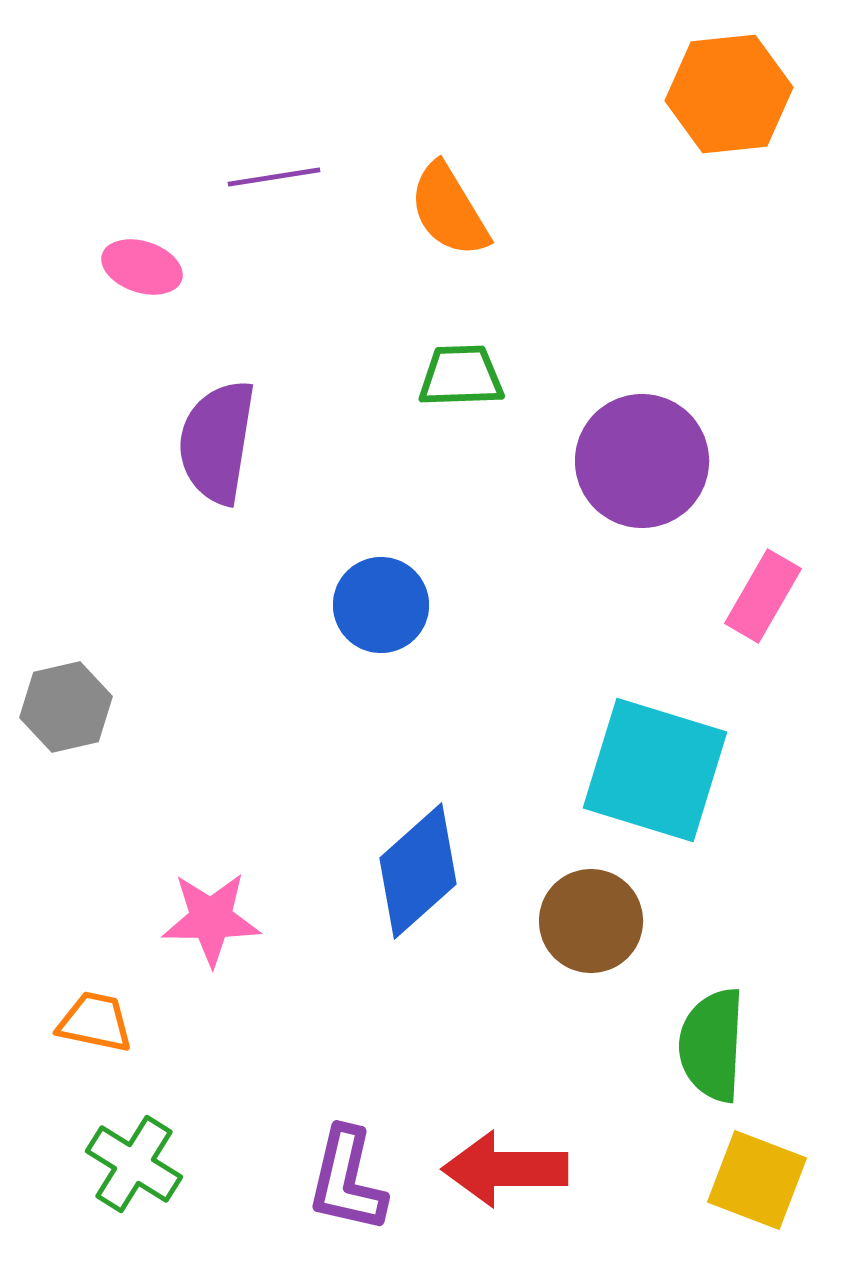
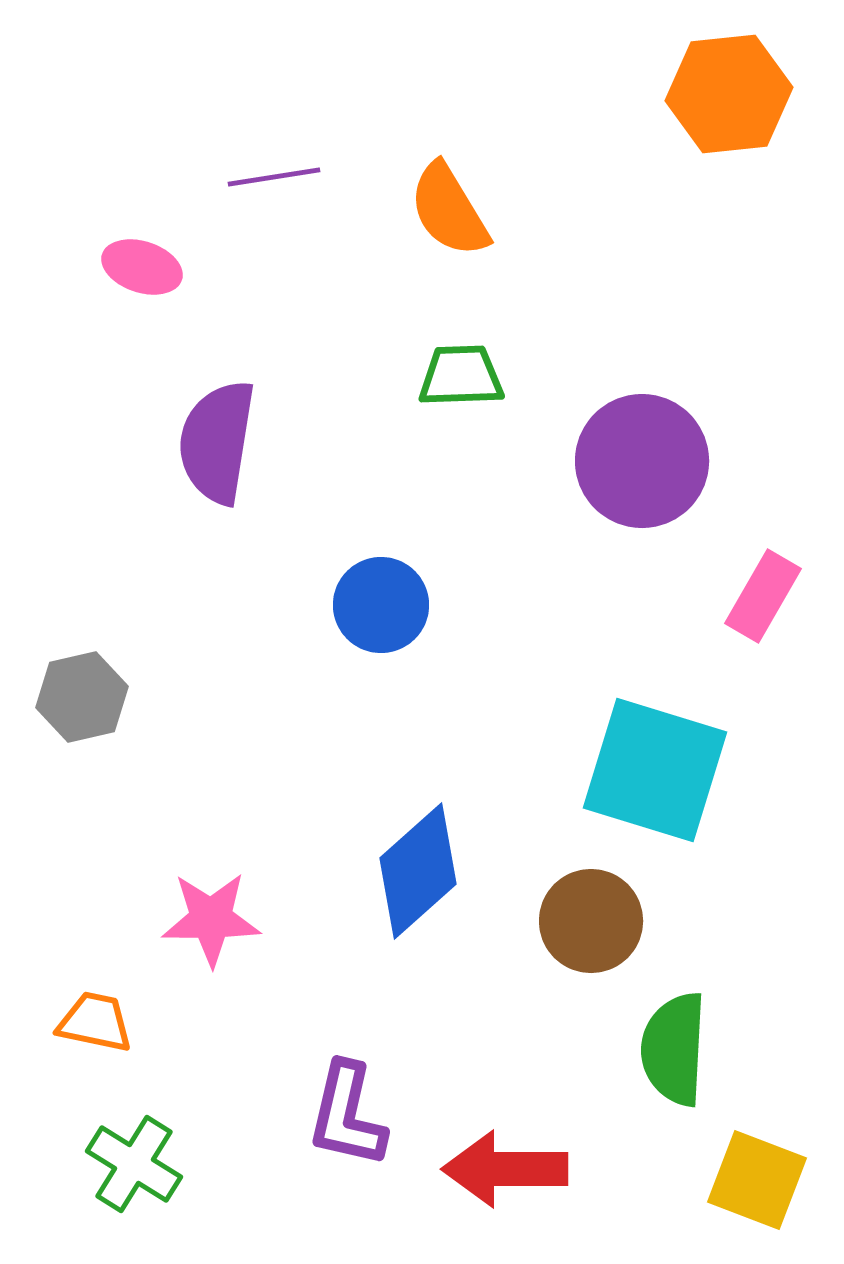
gray hexagon: moved 16 px right, 10 px up
green semicircle: moved 38 px left, 4 px down
purple L-shape: moved 65 px up
